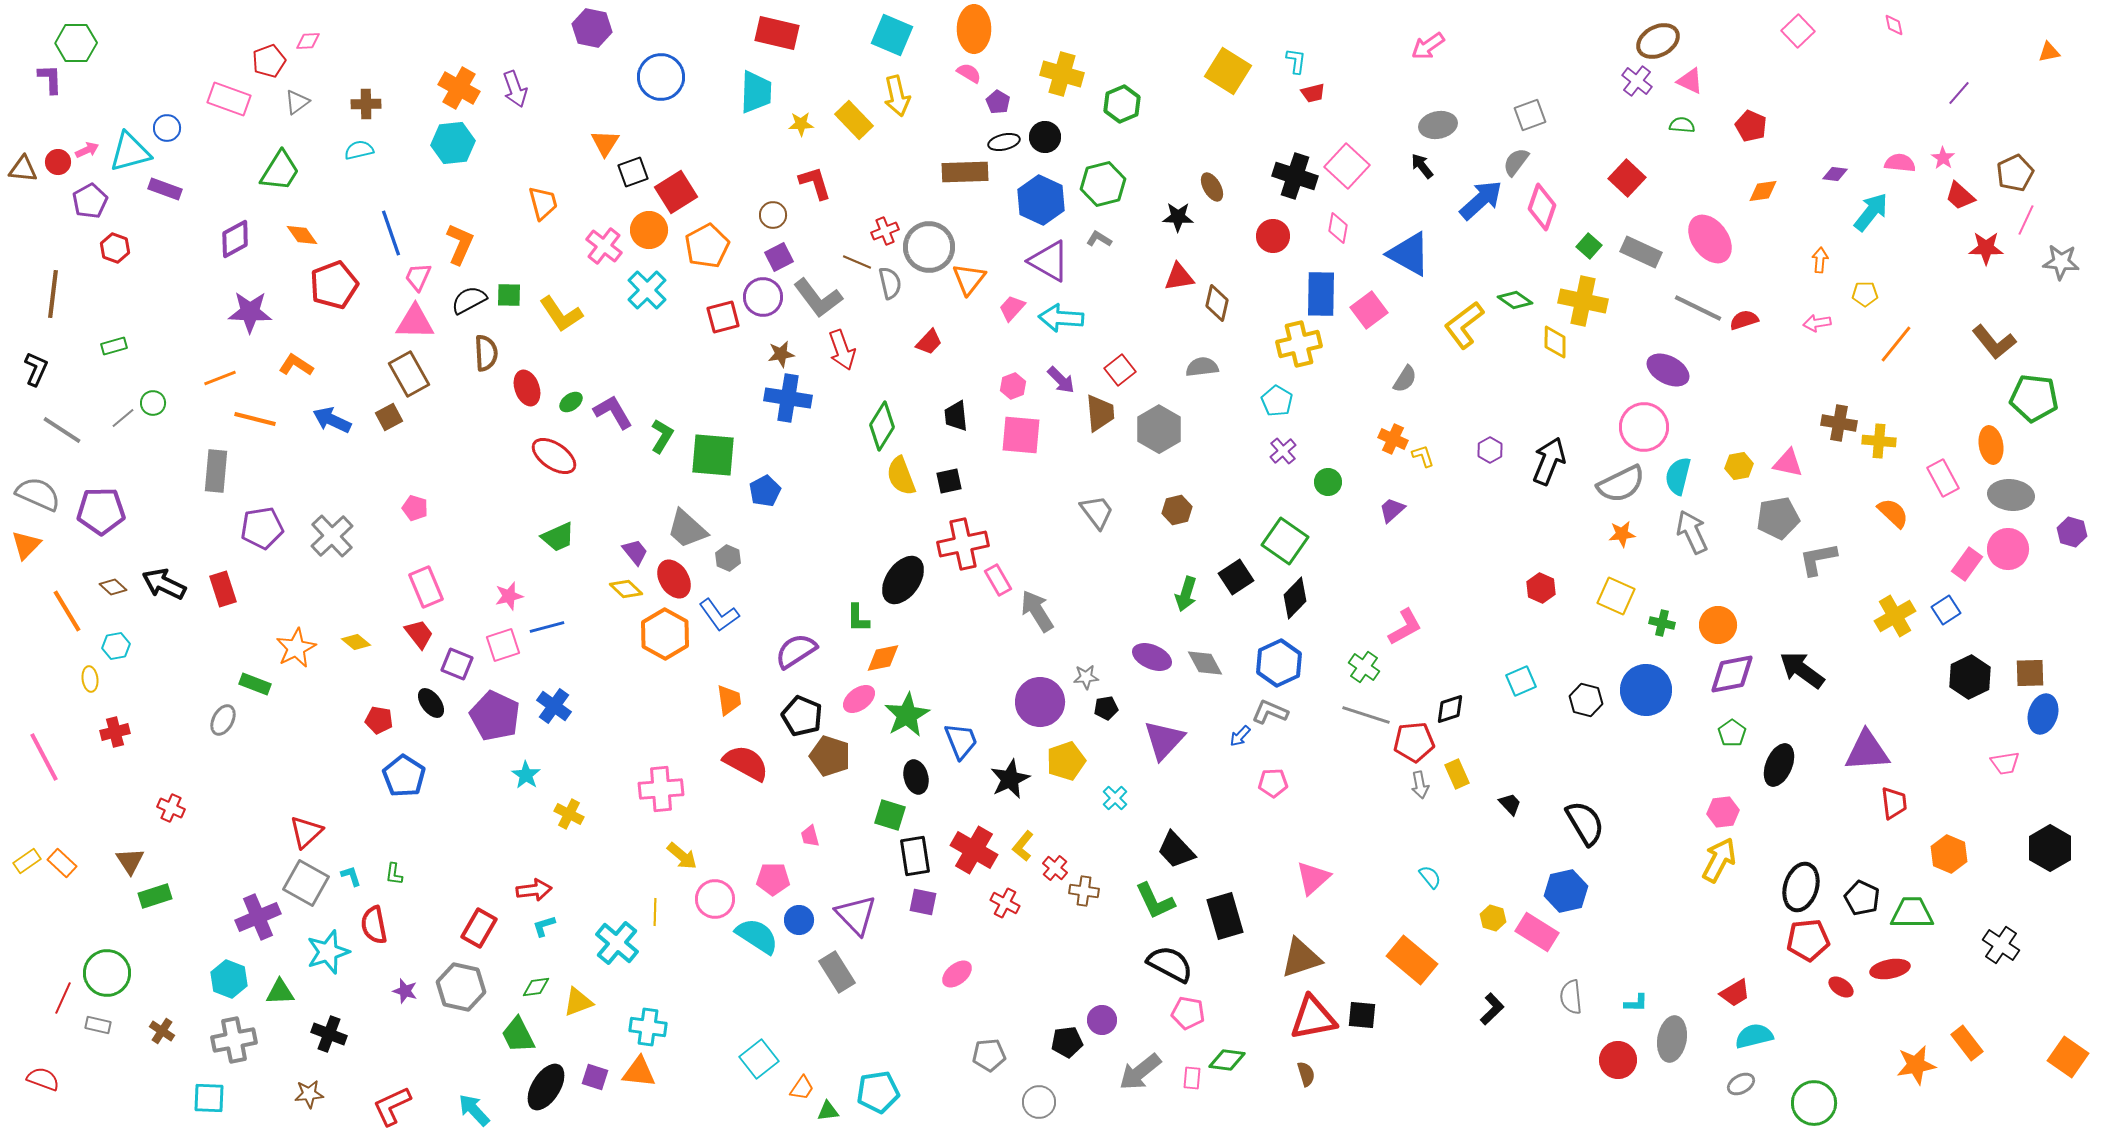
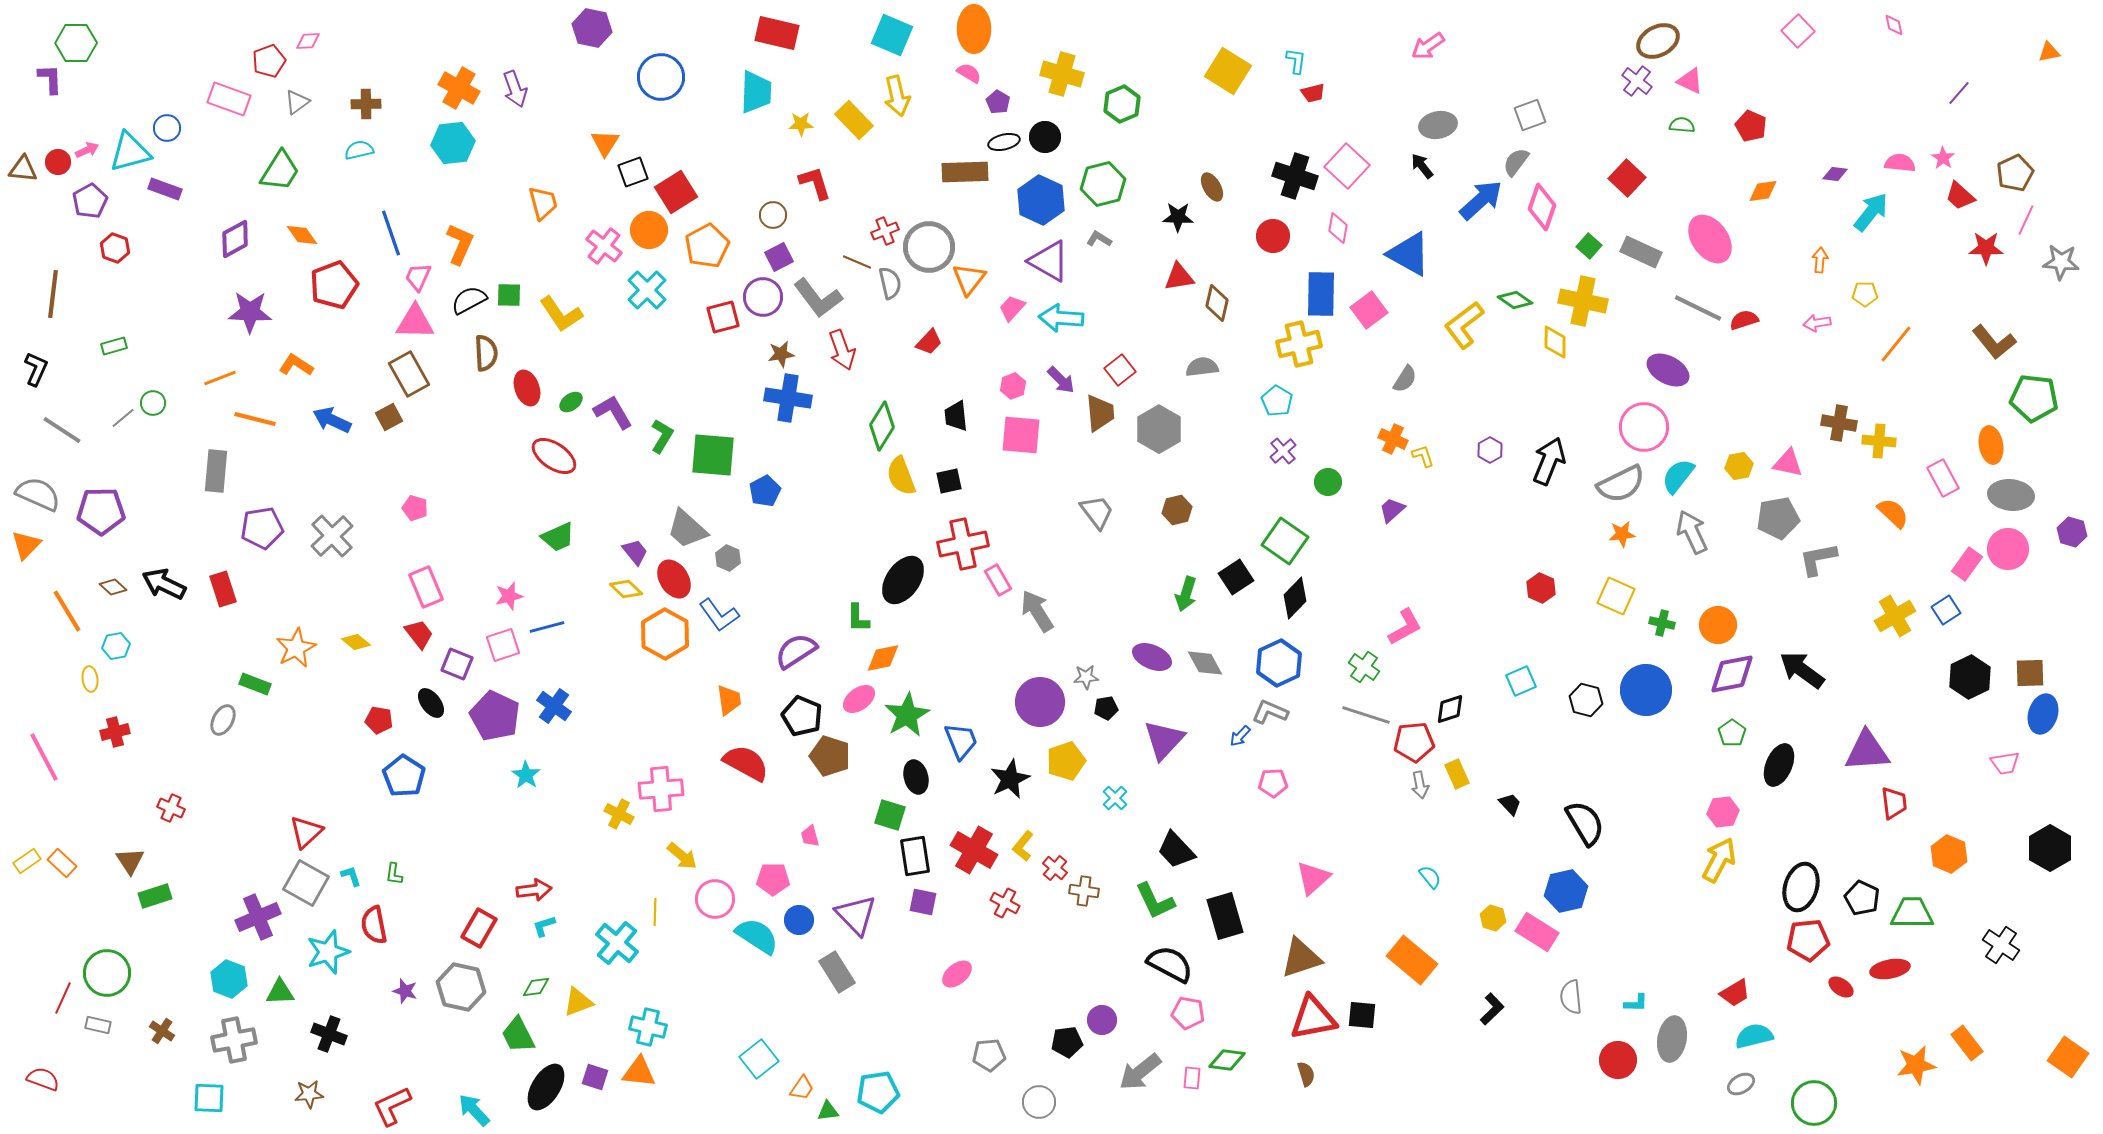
cyan semicircle at (1678, 476): rotated 24 degrees clockwise
yellow cross at (569, 814): moved 50 px right
cyan cross at (648, 1027): rotated 6 degrees clockwise
